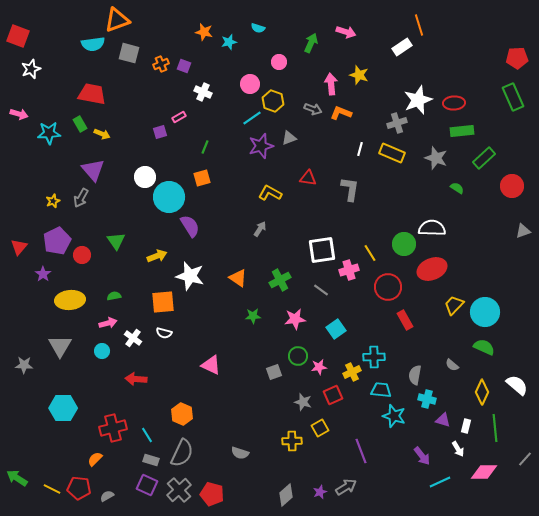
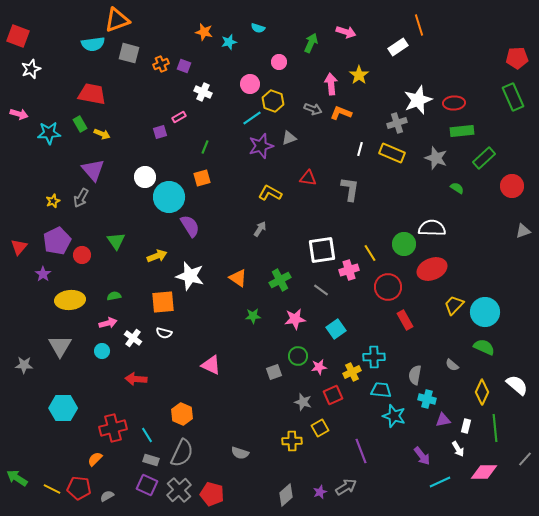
white rectangle at (402, 47): moved 4 px left
yellow star at (359, 75): rotated 18 degrees clockwise
purple triangle at (443, 420): rotated 28 degrees counterclockwise
